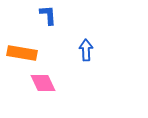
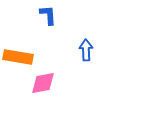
orange rectangle: moved 4 px left, 4 px down
pink diamond: rotated 76 degrees counterclockwise
